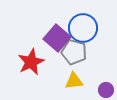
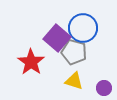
red star: rotated 12 degrees counterclockwise
yellow triangle: rotated 24 degrees clockwise
purple circle: moved 2 px left, 2 px up
